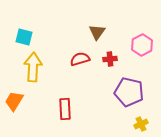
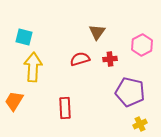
purple pentagon: moved 1 px right
red rectangle: moved 1 px up
yellow cross: moved 1 px left
